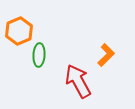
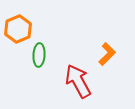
orange hexagon: moved 1 px left, 2 px up
orange L-shape: moved 1 px right, 1 px up
